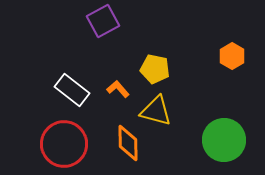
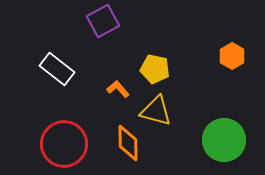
white rectangle: moved 15 px left, 21 px up
